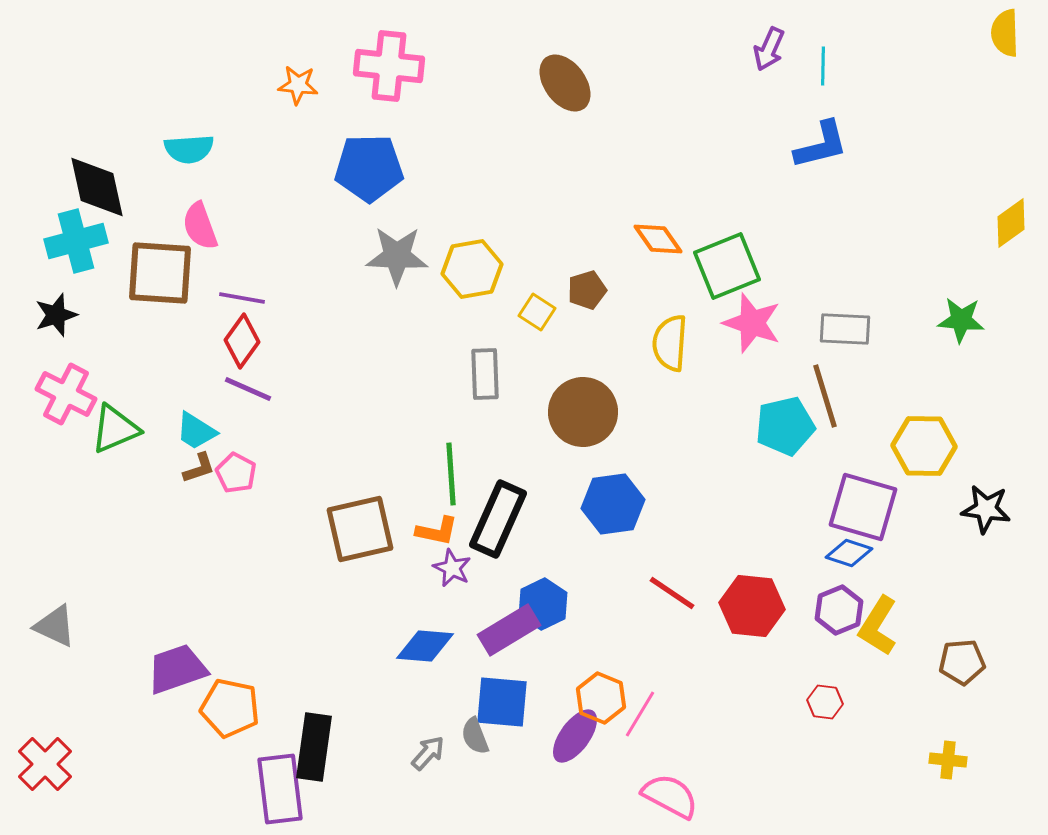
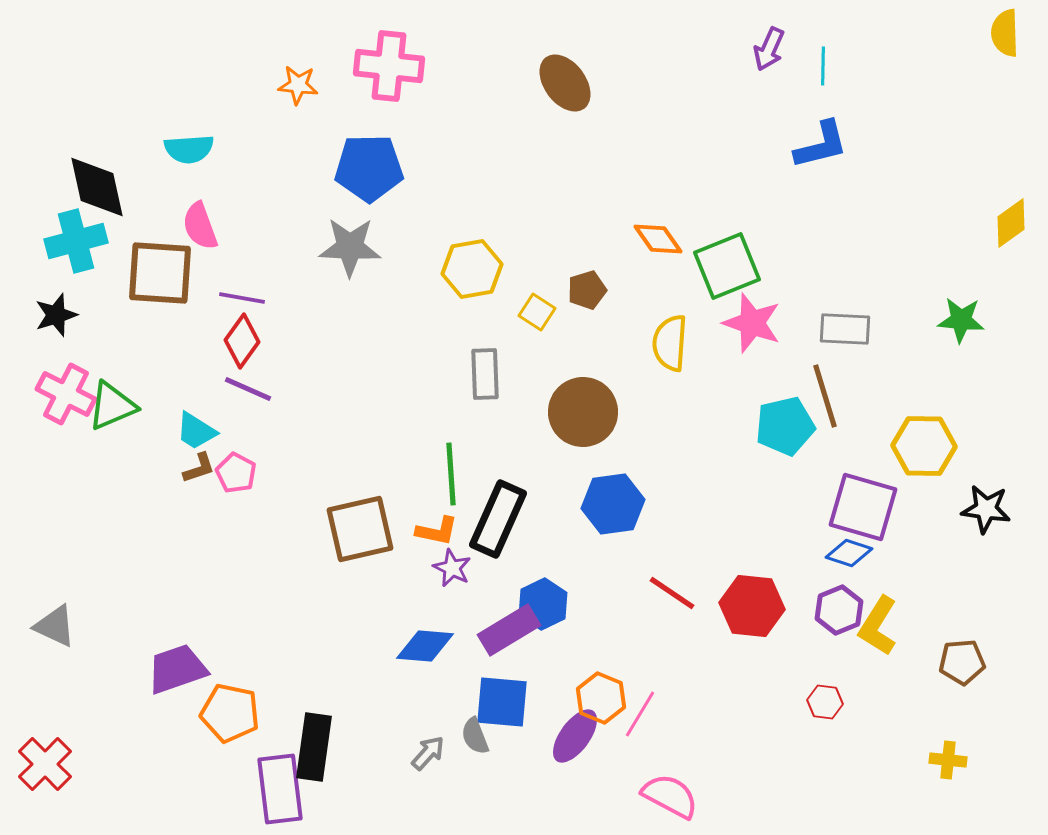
gray star at (397, 256): moved 47 px left, 9 px up
green triangle at (115, 429): moved 3 px left, 23 px up
orange pentagon at (230, 708): moved 5 px down
